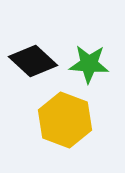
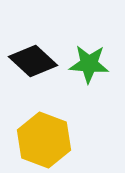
yellow hexagon: moved 21 px left, 20 px down
